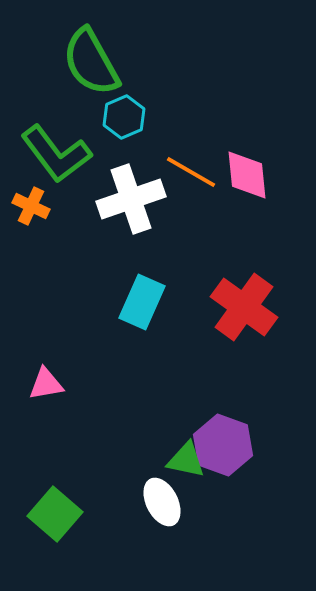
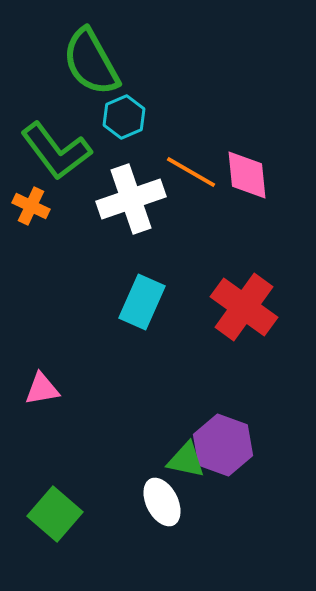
green L-shape: moved 3 px up
pink triangle: moved 4 px left, 5 px down
